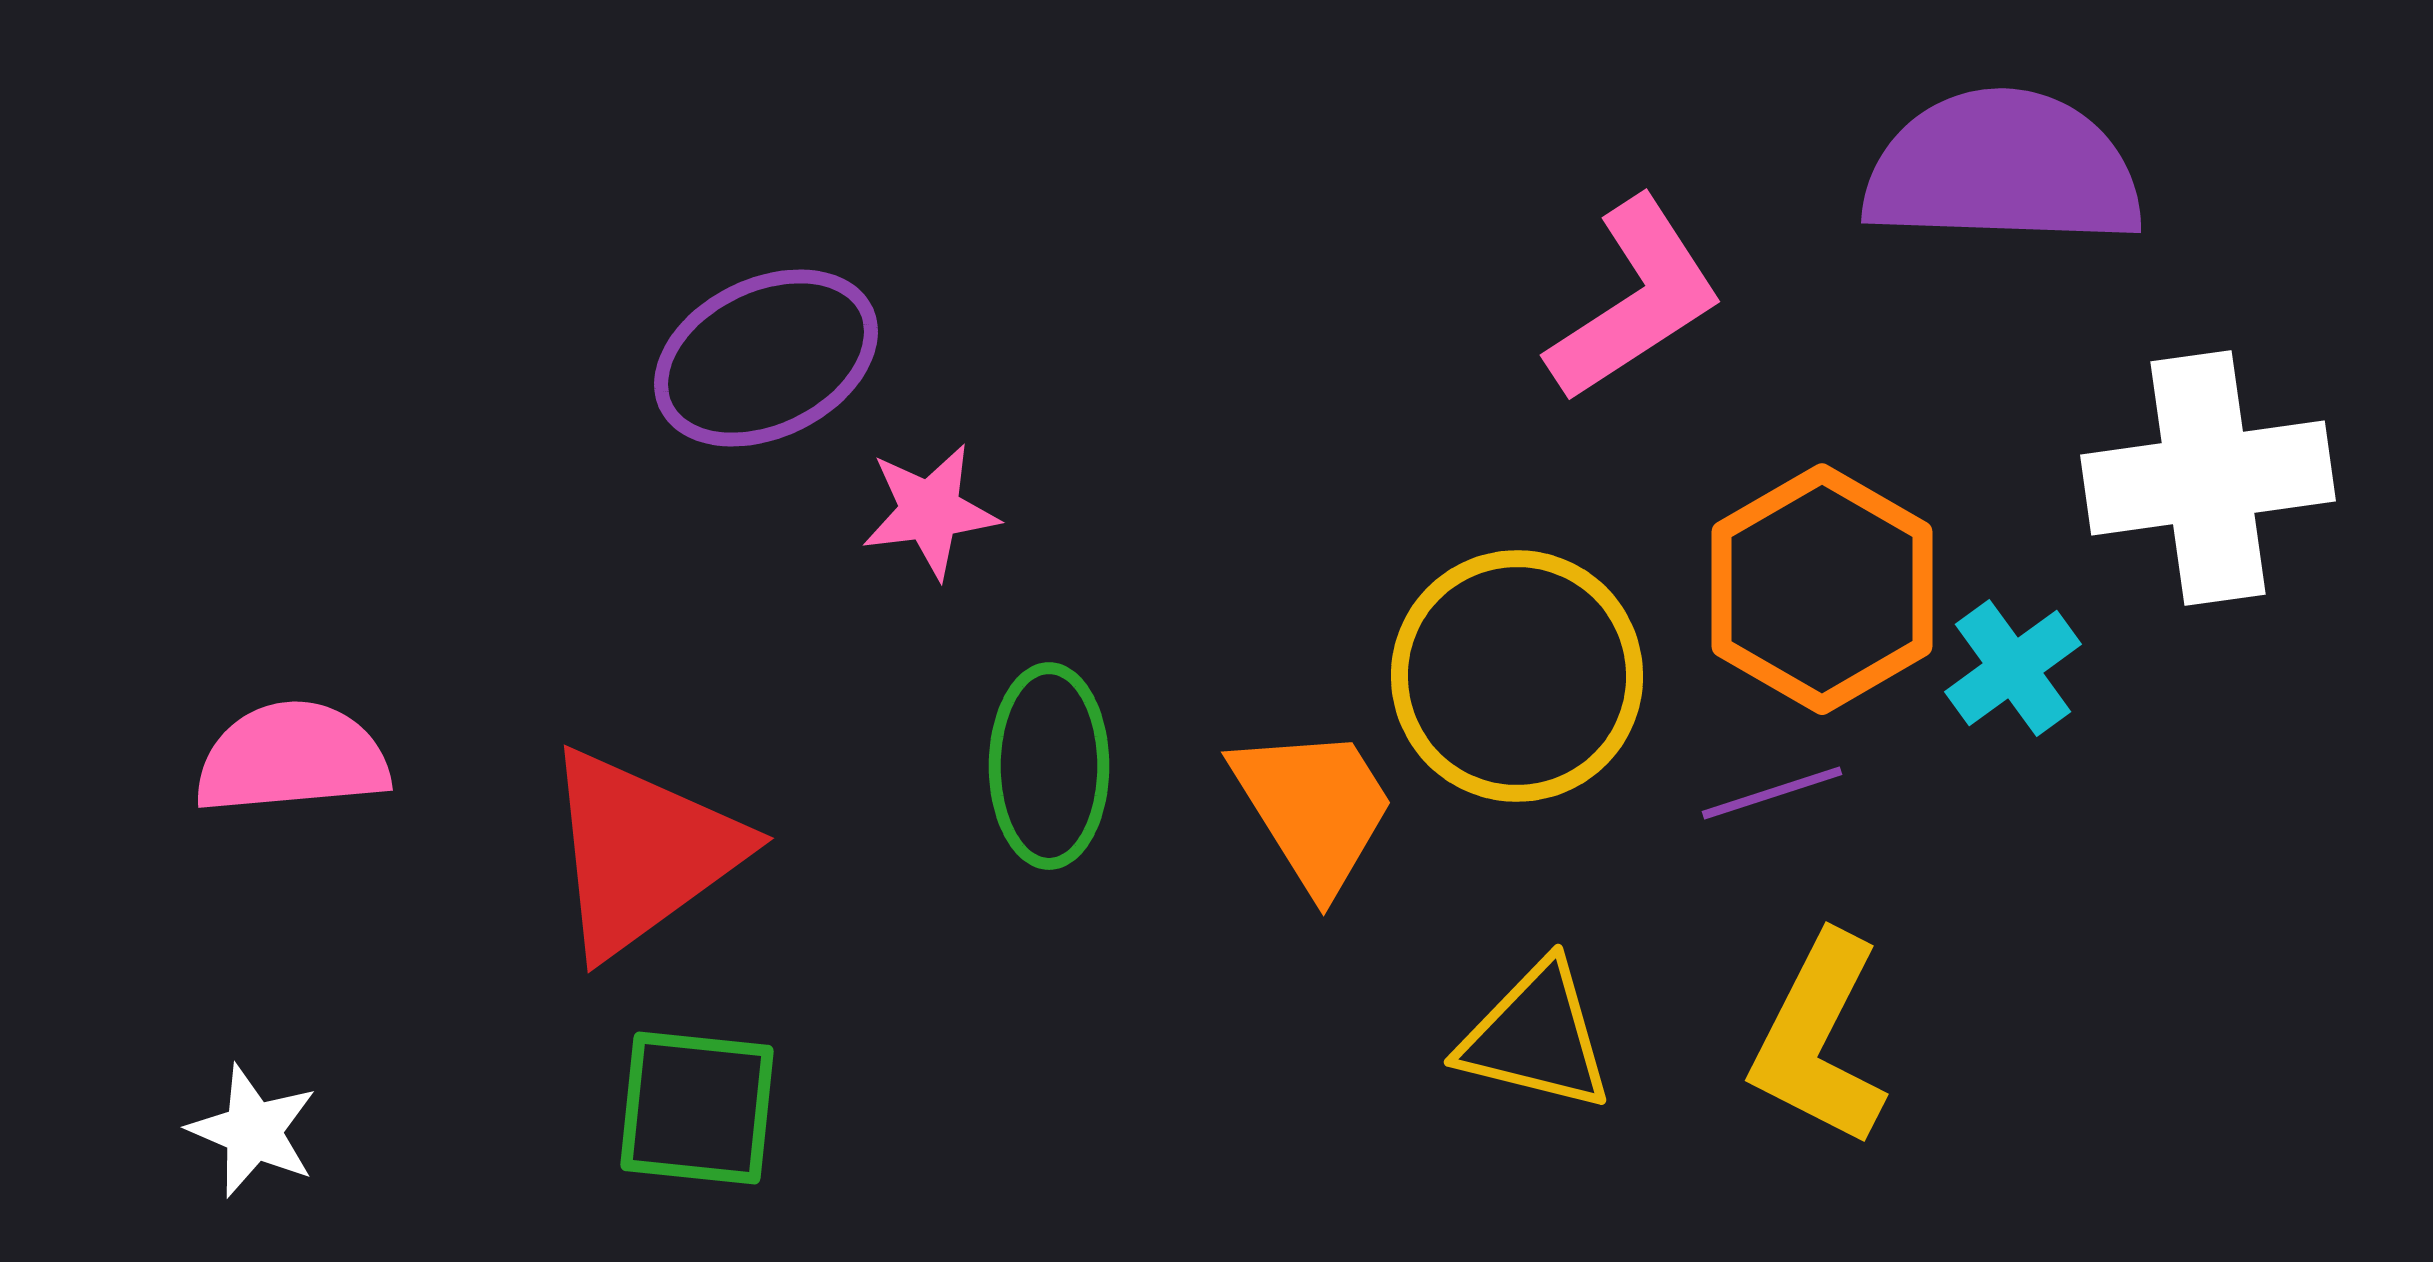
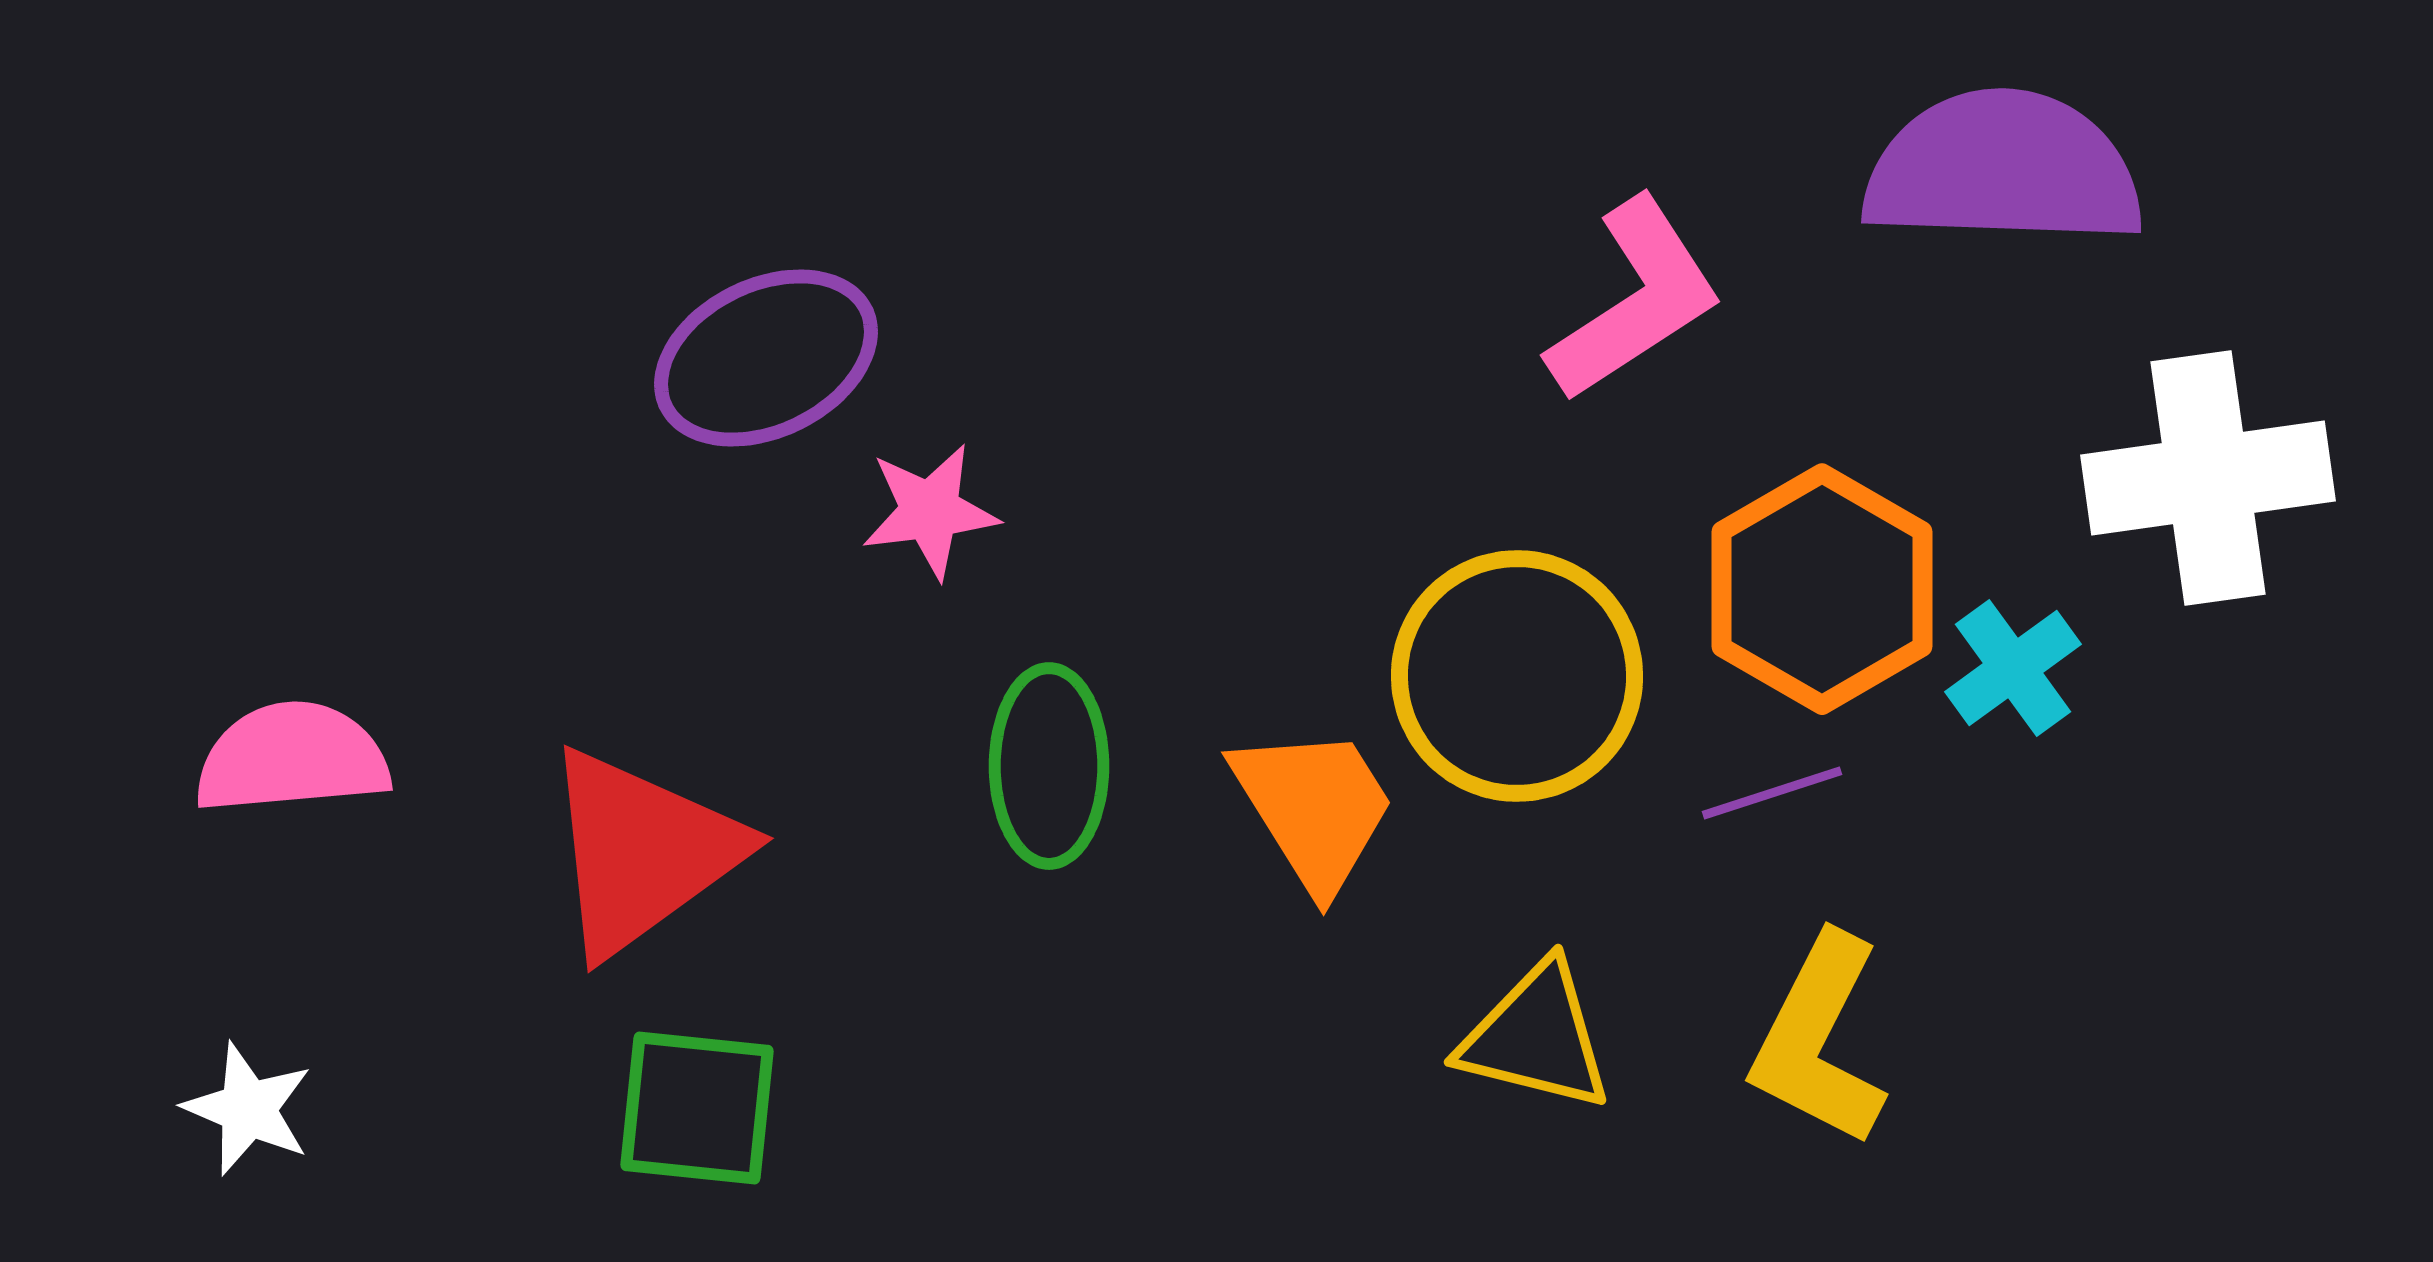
white star: moved 5 px left, 22 px up
